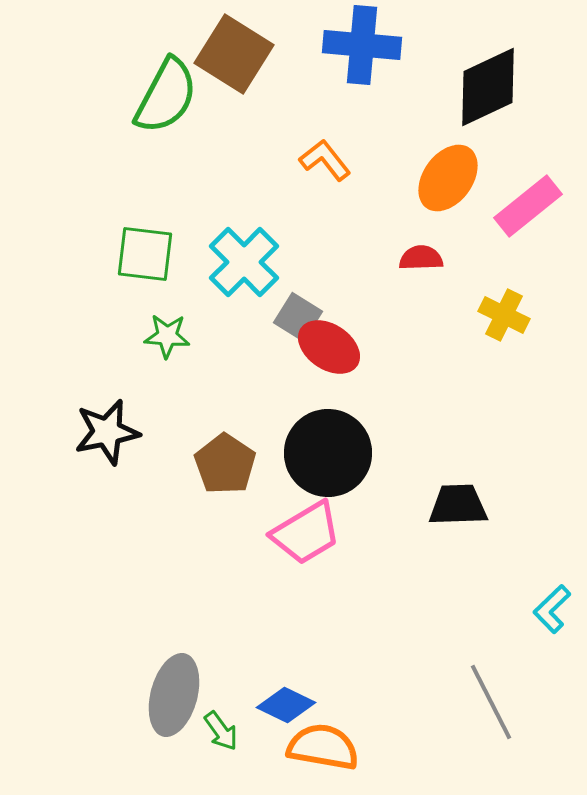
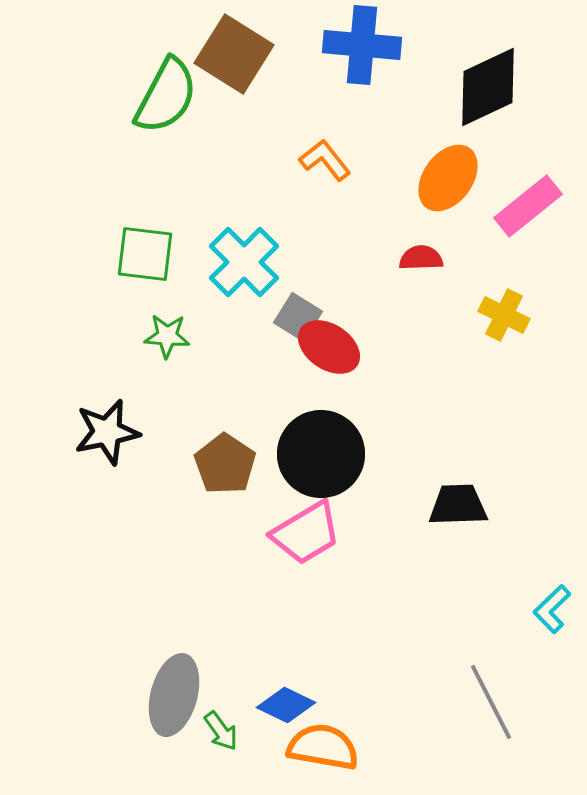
black circle: moved 7 px left, 1 px down
